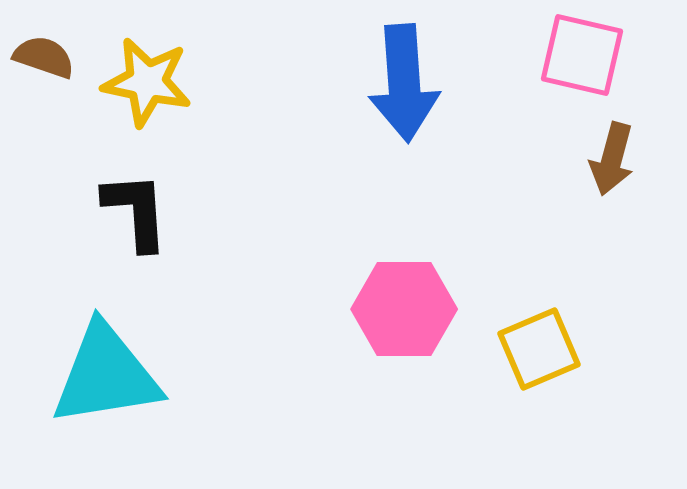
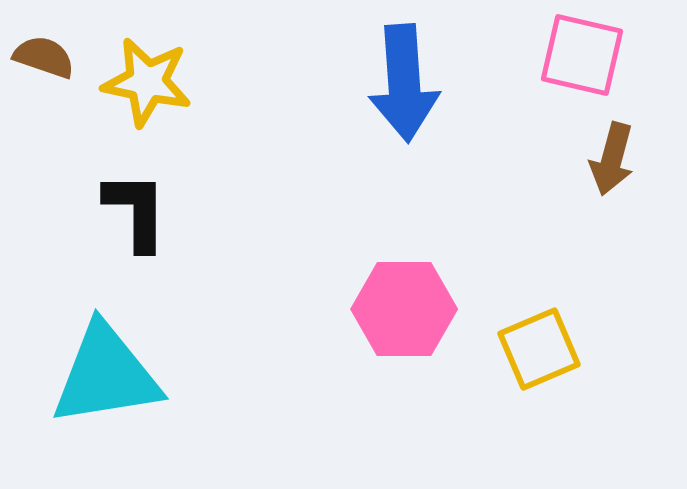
black L-shape: rotated 4 degrees clockwise
